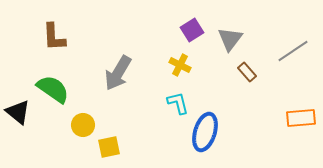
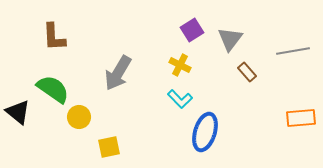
gray line: rotated 24 degrees clockwise
cyan L-shape: moved 2 px right, 4 px up; rotated 150 degrees clockwise
yellow circle: moved 4 px left, 8 px up
